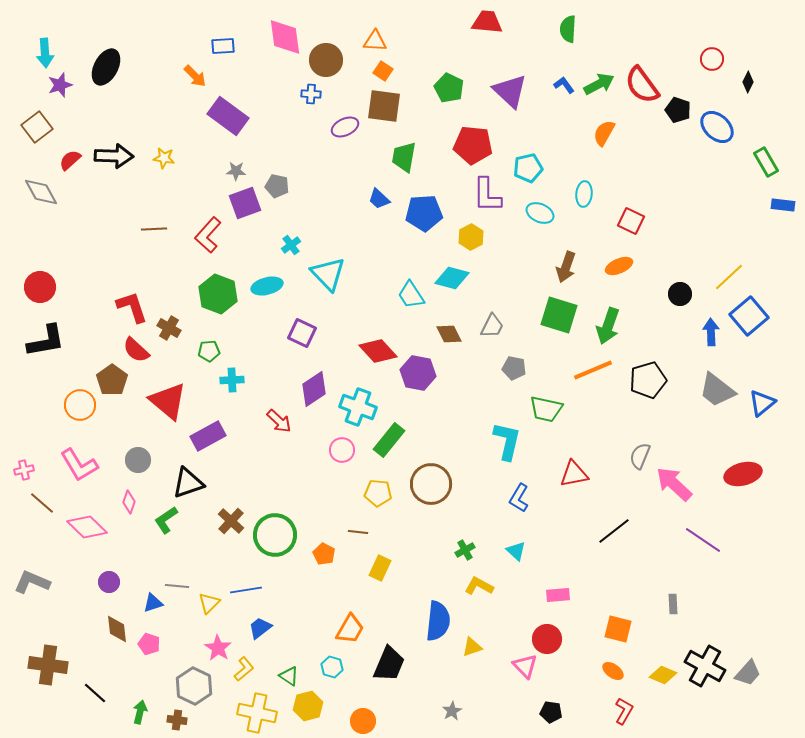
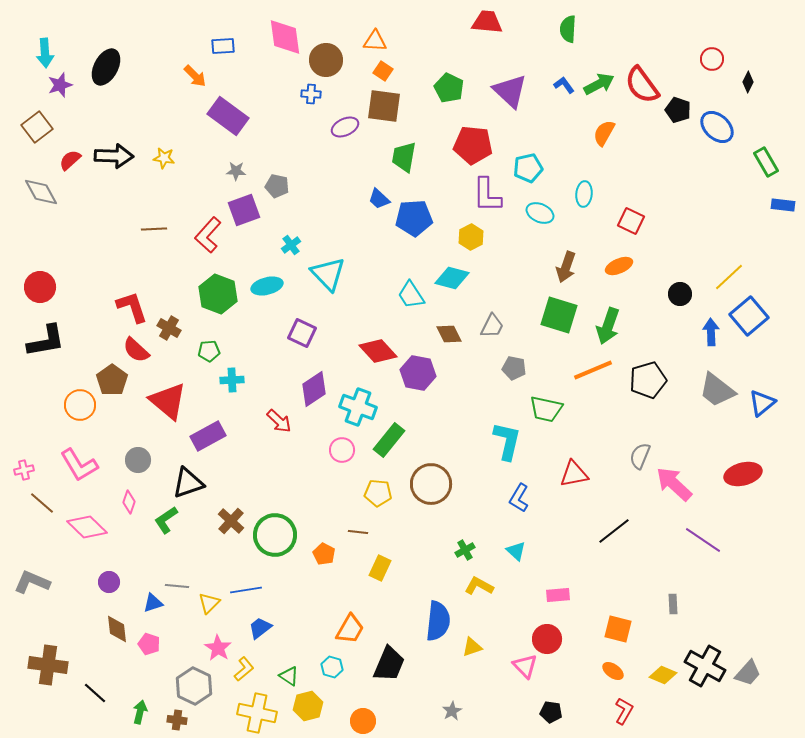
purple square at (245, 203): moved 1 px left, 7 px down
blue pentagon at (424, 213): moved 10 px left, 5 px down
